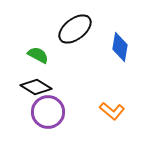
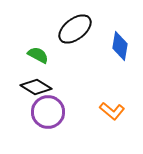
blue diamond: moved 1 px up
